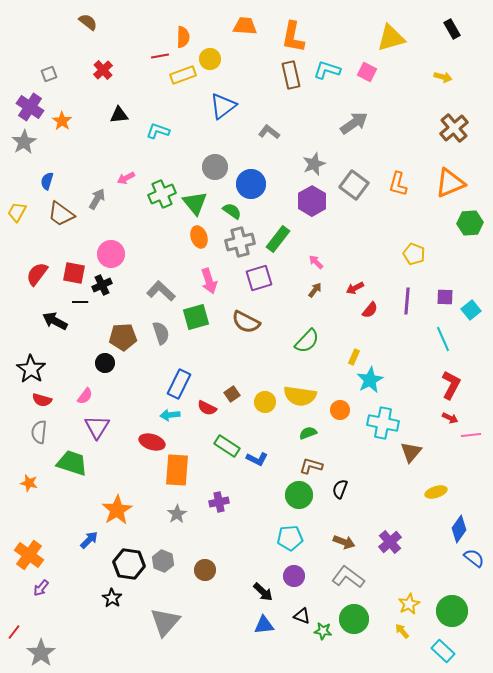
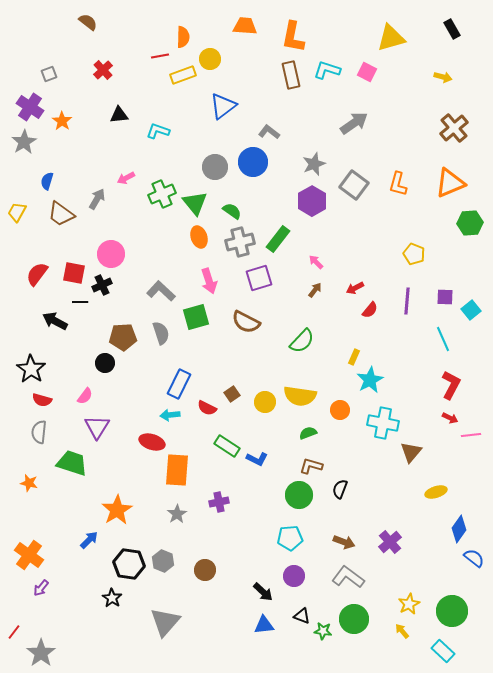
blue circle at (251, 184): moved 2 px right, 22 px up
green semicircle at (307, 341): moved 5 px left
